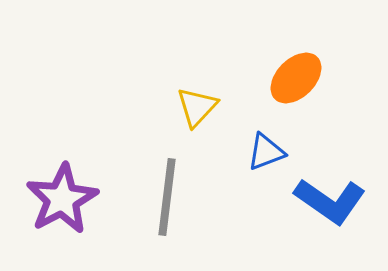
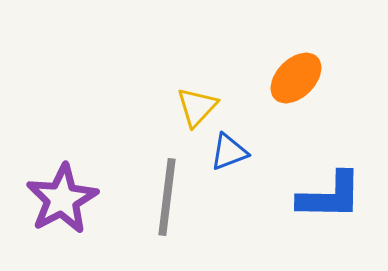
blue triangle: moved 37 px left
blue L-shape: moved 5 px up; rotated 34 degrees counterclockwise
